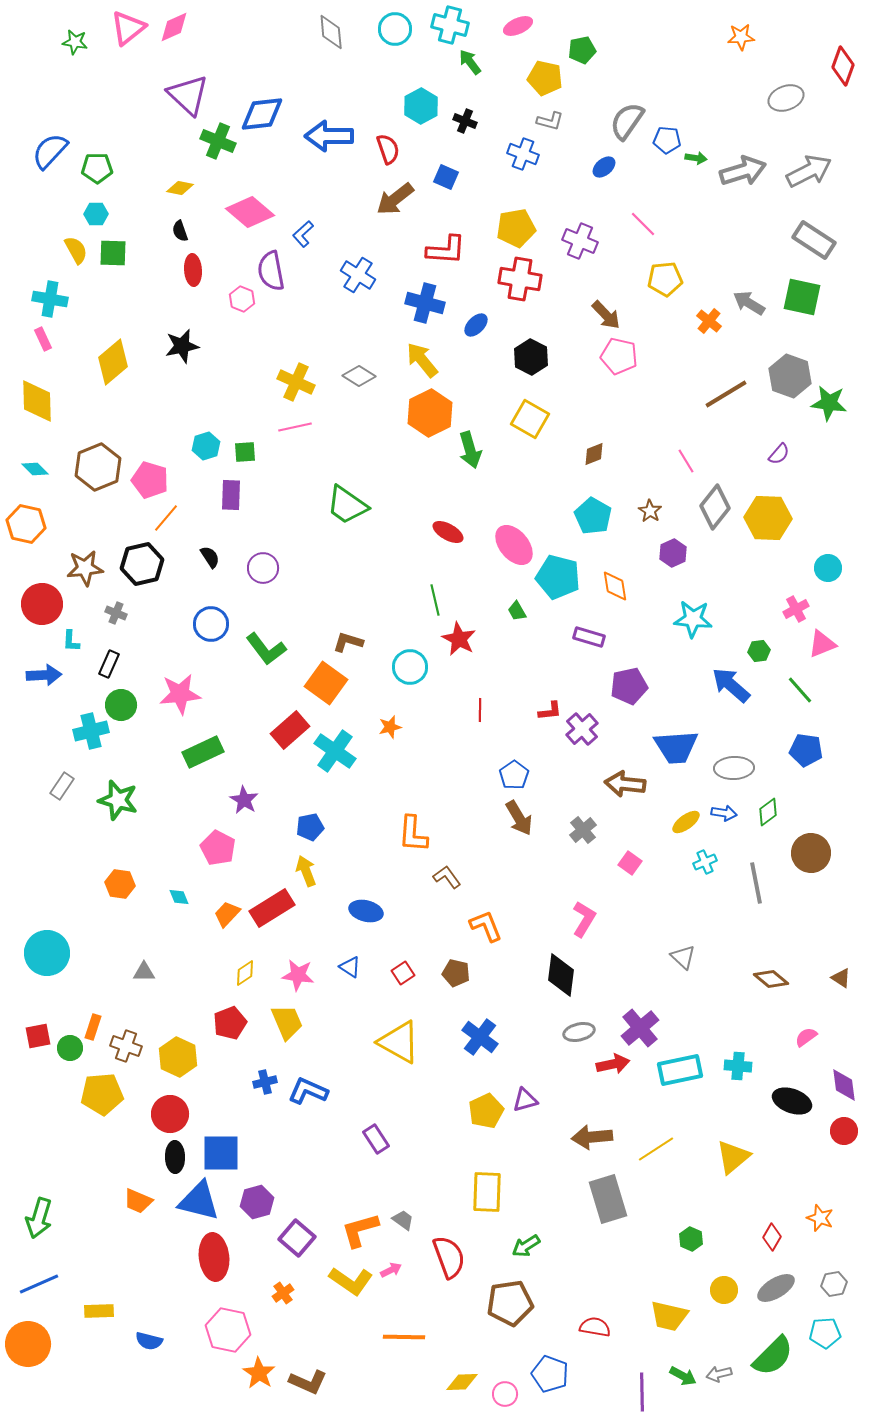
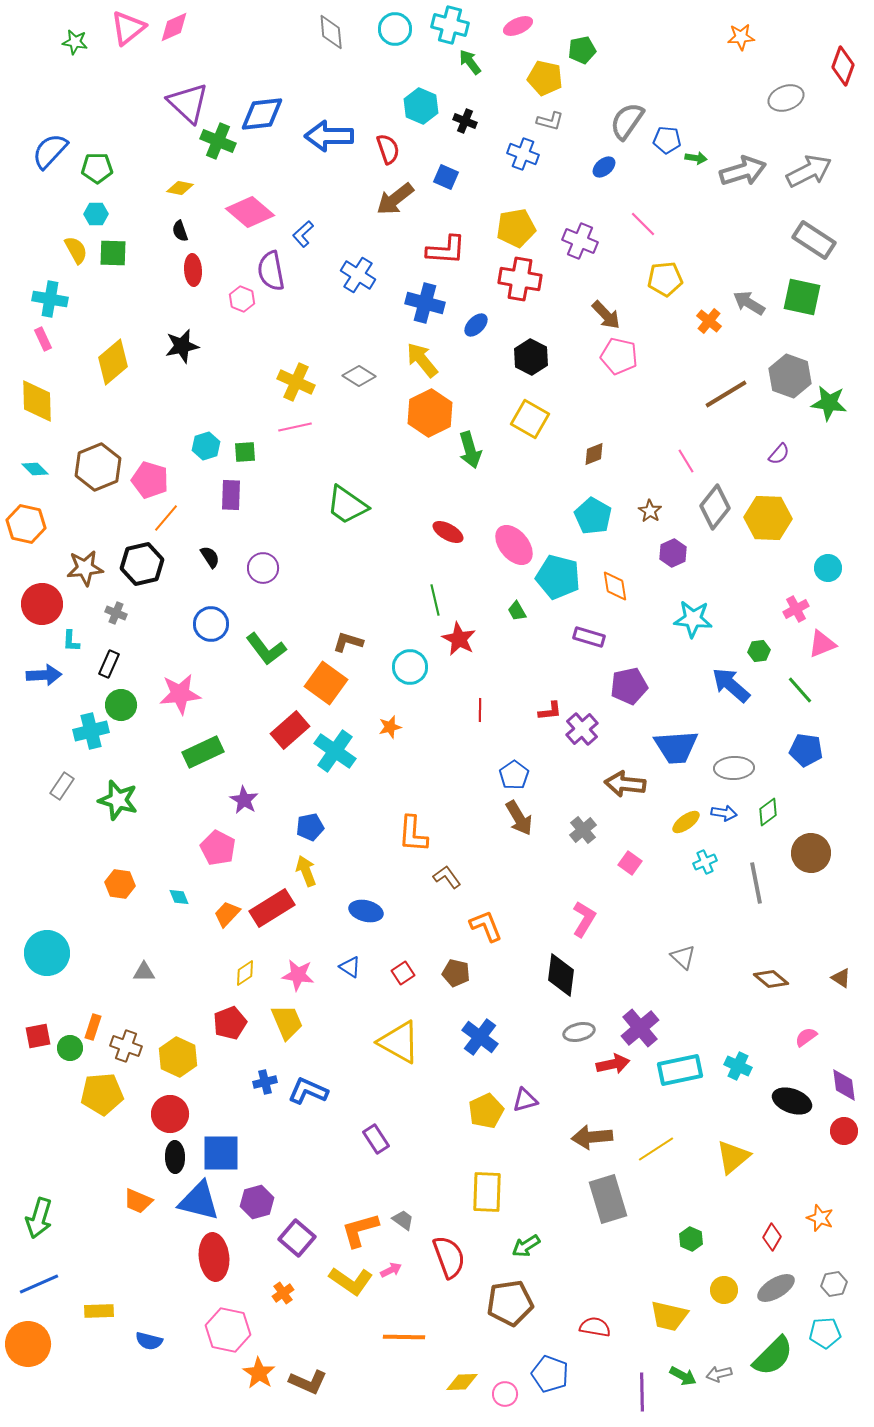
purple triangle at (188, 95): moved 8 px down
cyan hexagon at (421, 106): rotated 8 degrees counterclockwise
cyan cross at (738, 1066): rotated 20 degrees clockwise
